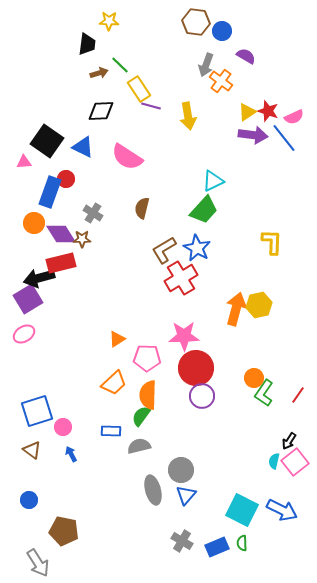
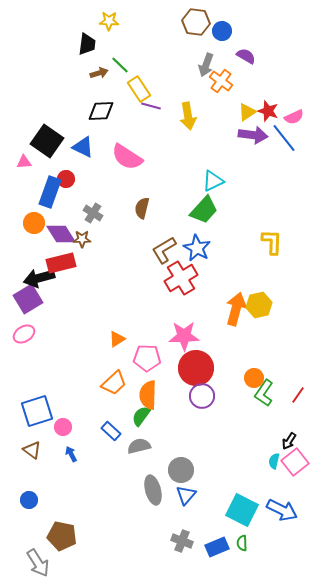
blue rectangle at (111, 431): rotated 42 degrees clockwise
brown pentagon at (64, 531): moved 2 px left, 5 px down
gray cross at (182, 541): rotated 10 degrees counterclockwise
